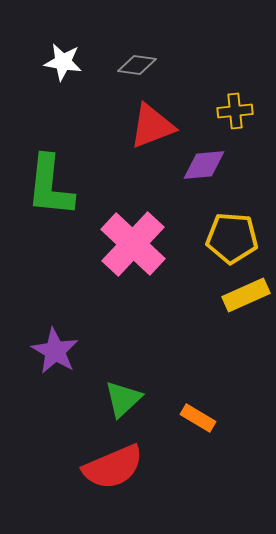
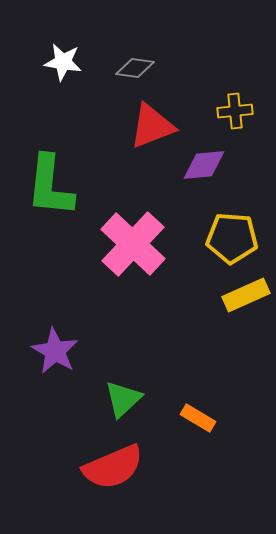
gray diamond: moved 2 px left, 3 px down
